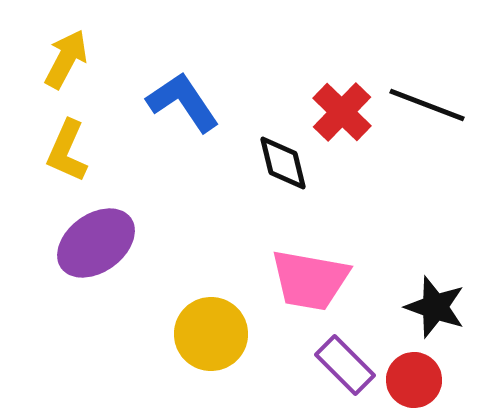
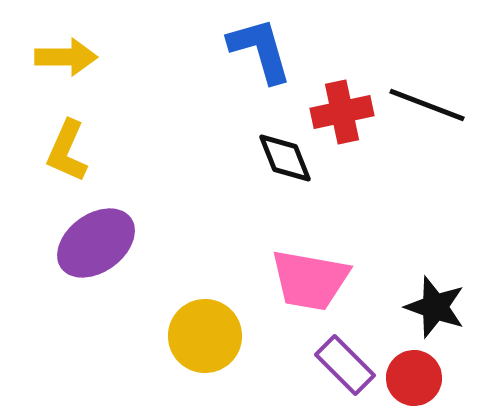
yellow arrow: moved 2 px up; rotated 62 degrees clockwise
blue L-shape: moved 77 px right, 52 px up; rotated 18 degrees clockwise
red cross: rotated 34 degrees clockwise
black diamond: moved 2 px right, 5 px up; rotated 8 degrees counterclockwise
yellow circle: moved 6 px left, 2 px down
red circle: moved 2 px up
